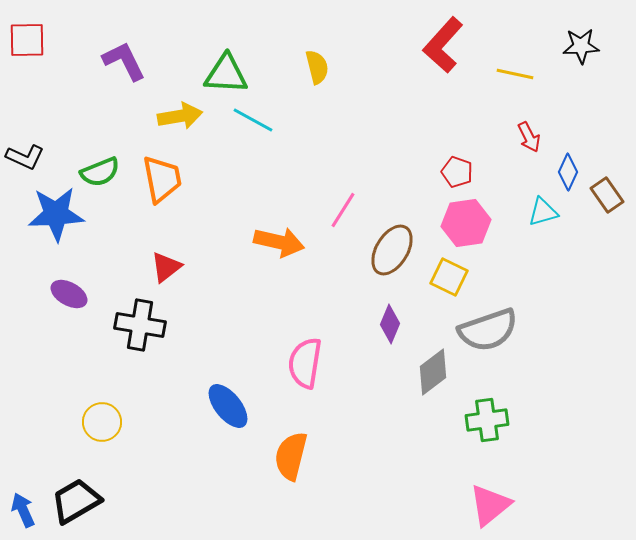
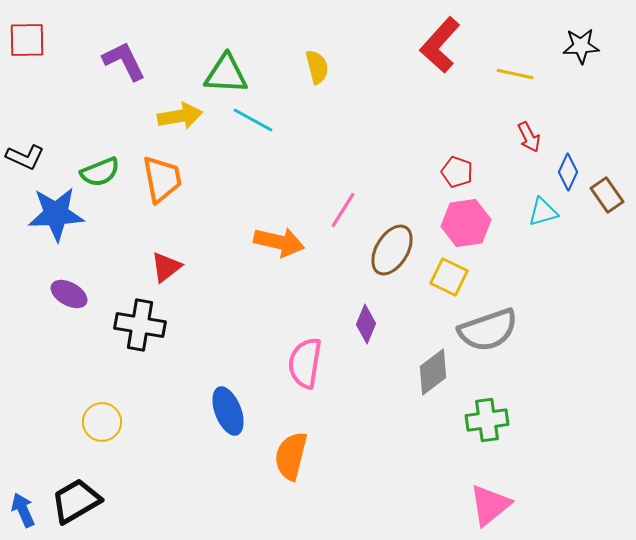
red L-shape: moved 3 px left
purple diamond: moved 24 px left
blue ellipse: moved 5 px down; rotated 18 degrees clockwise
